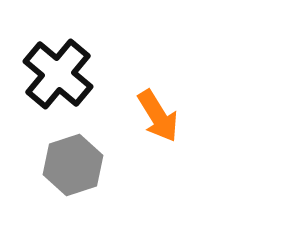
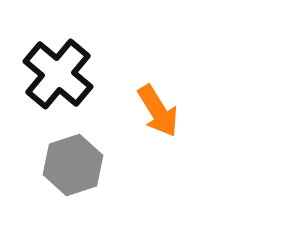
orange arrow: moved 5 px up
